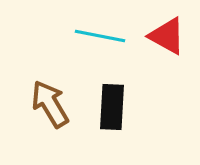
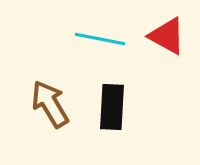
cyan line: moved 3 px down
